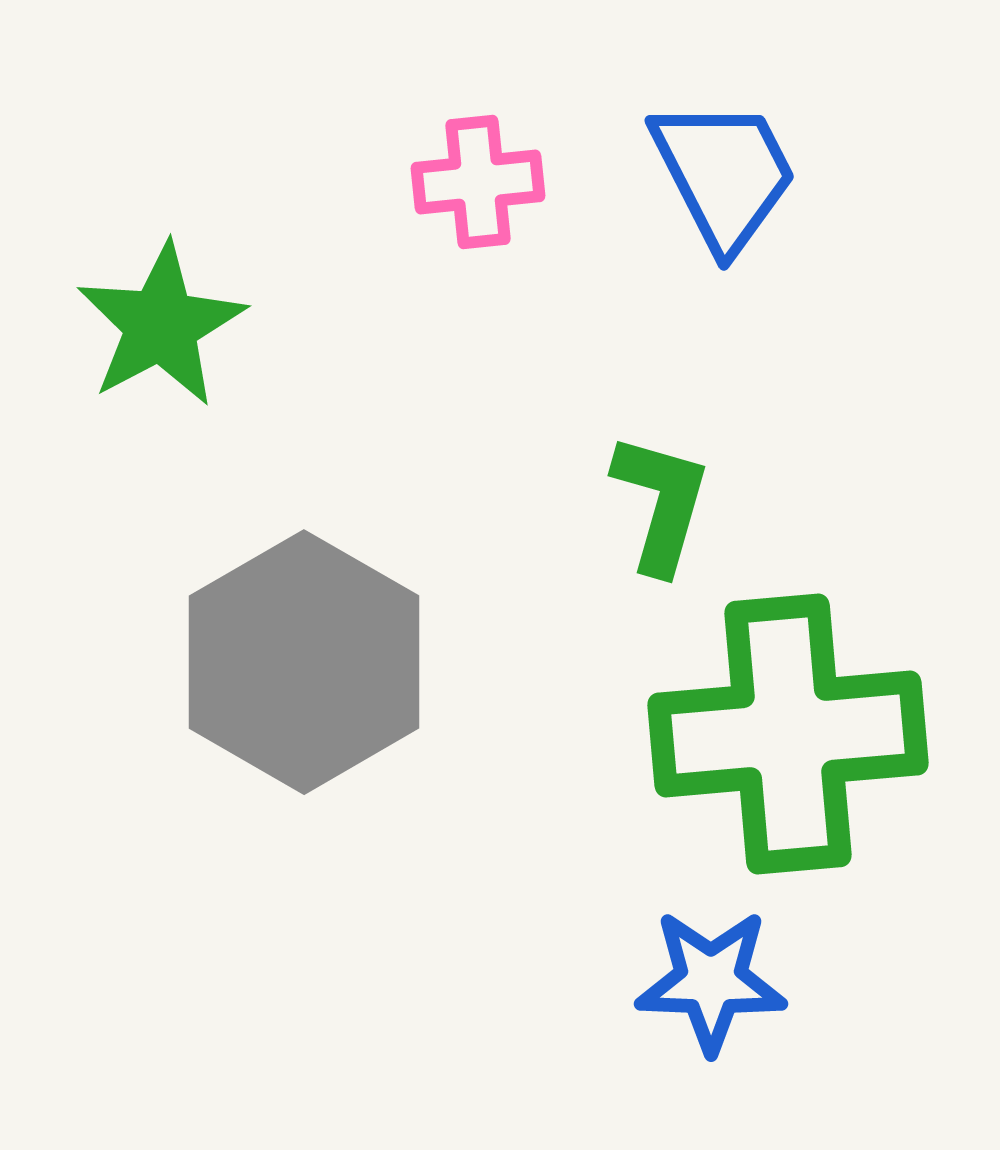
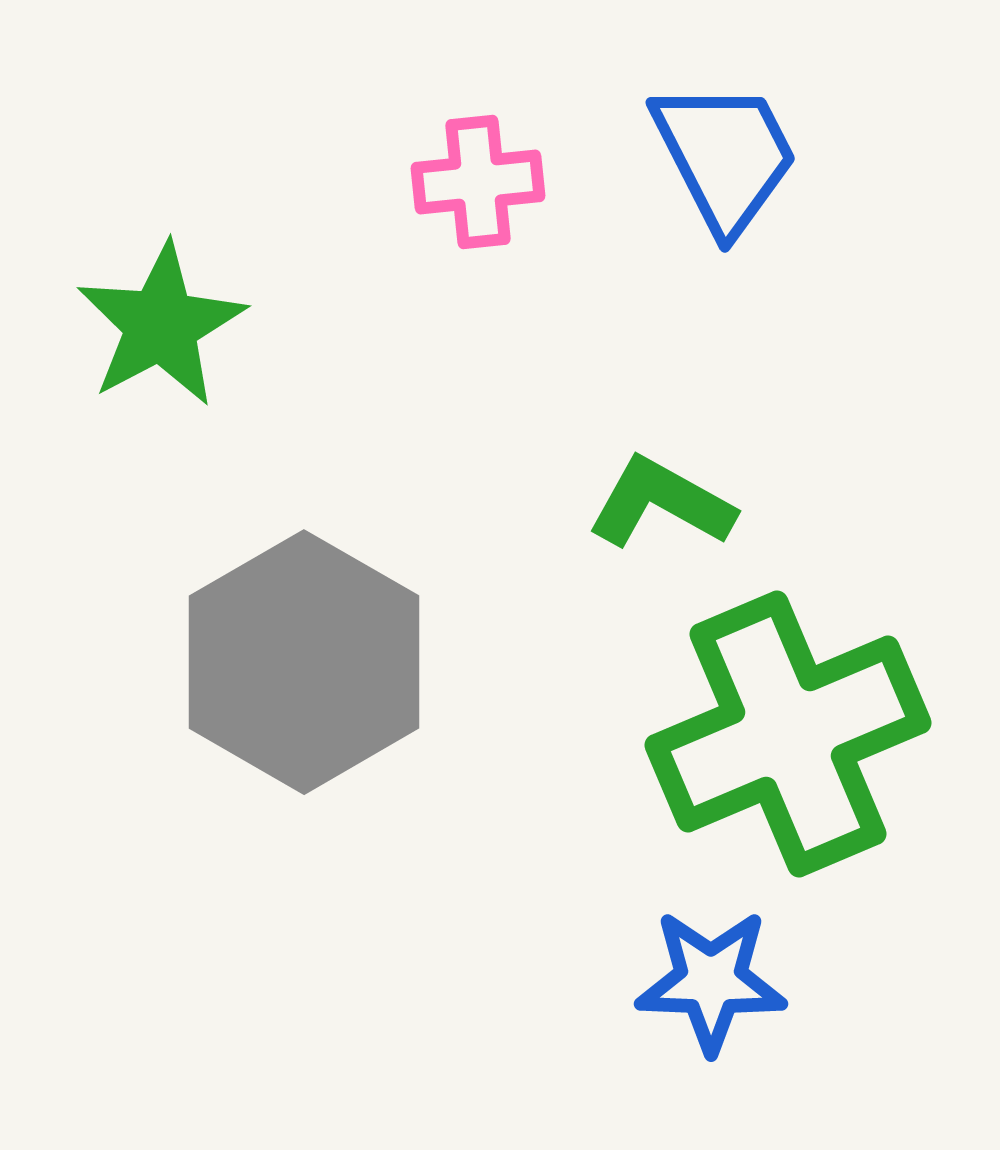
blue trapezoid: moved 1 px right, 18 px up
green L-shape: rotated 77 degrees counterclockwise
green cross: rotated 18 degrees counterclockwise
